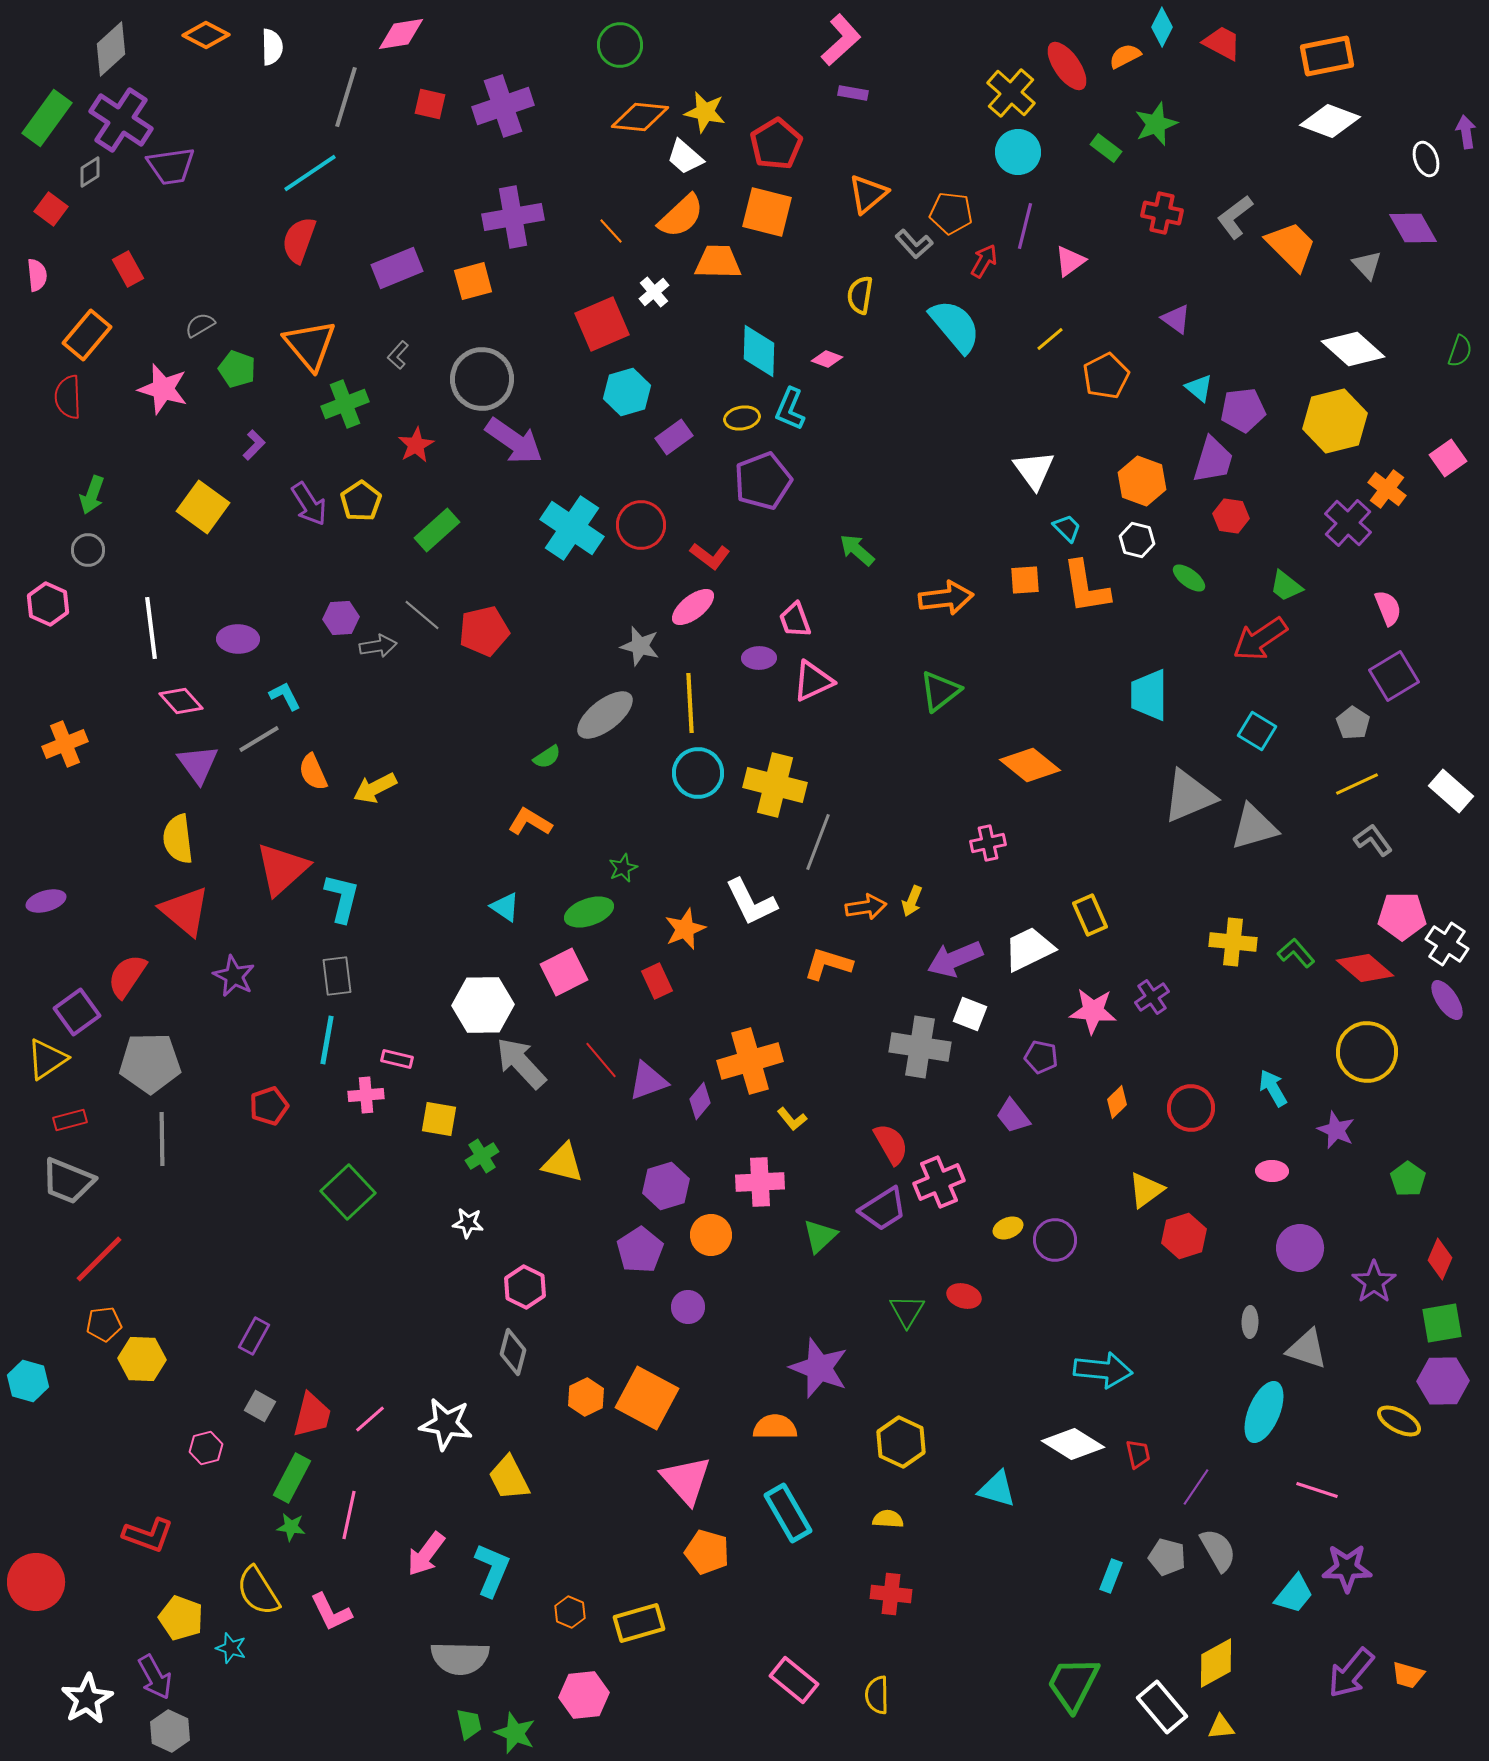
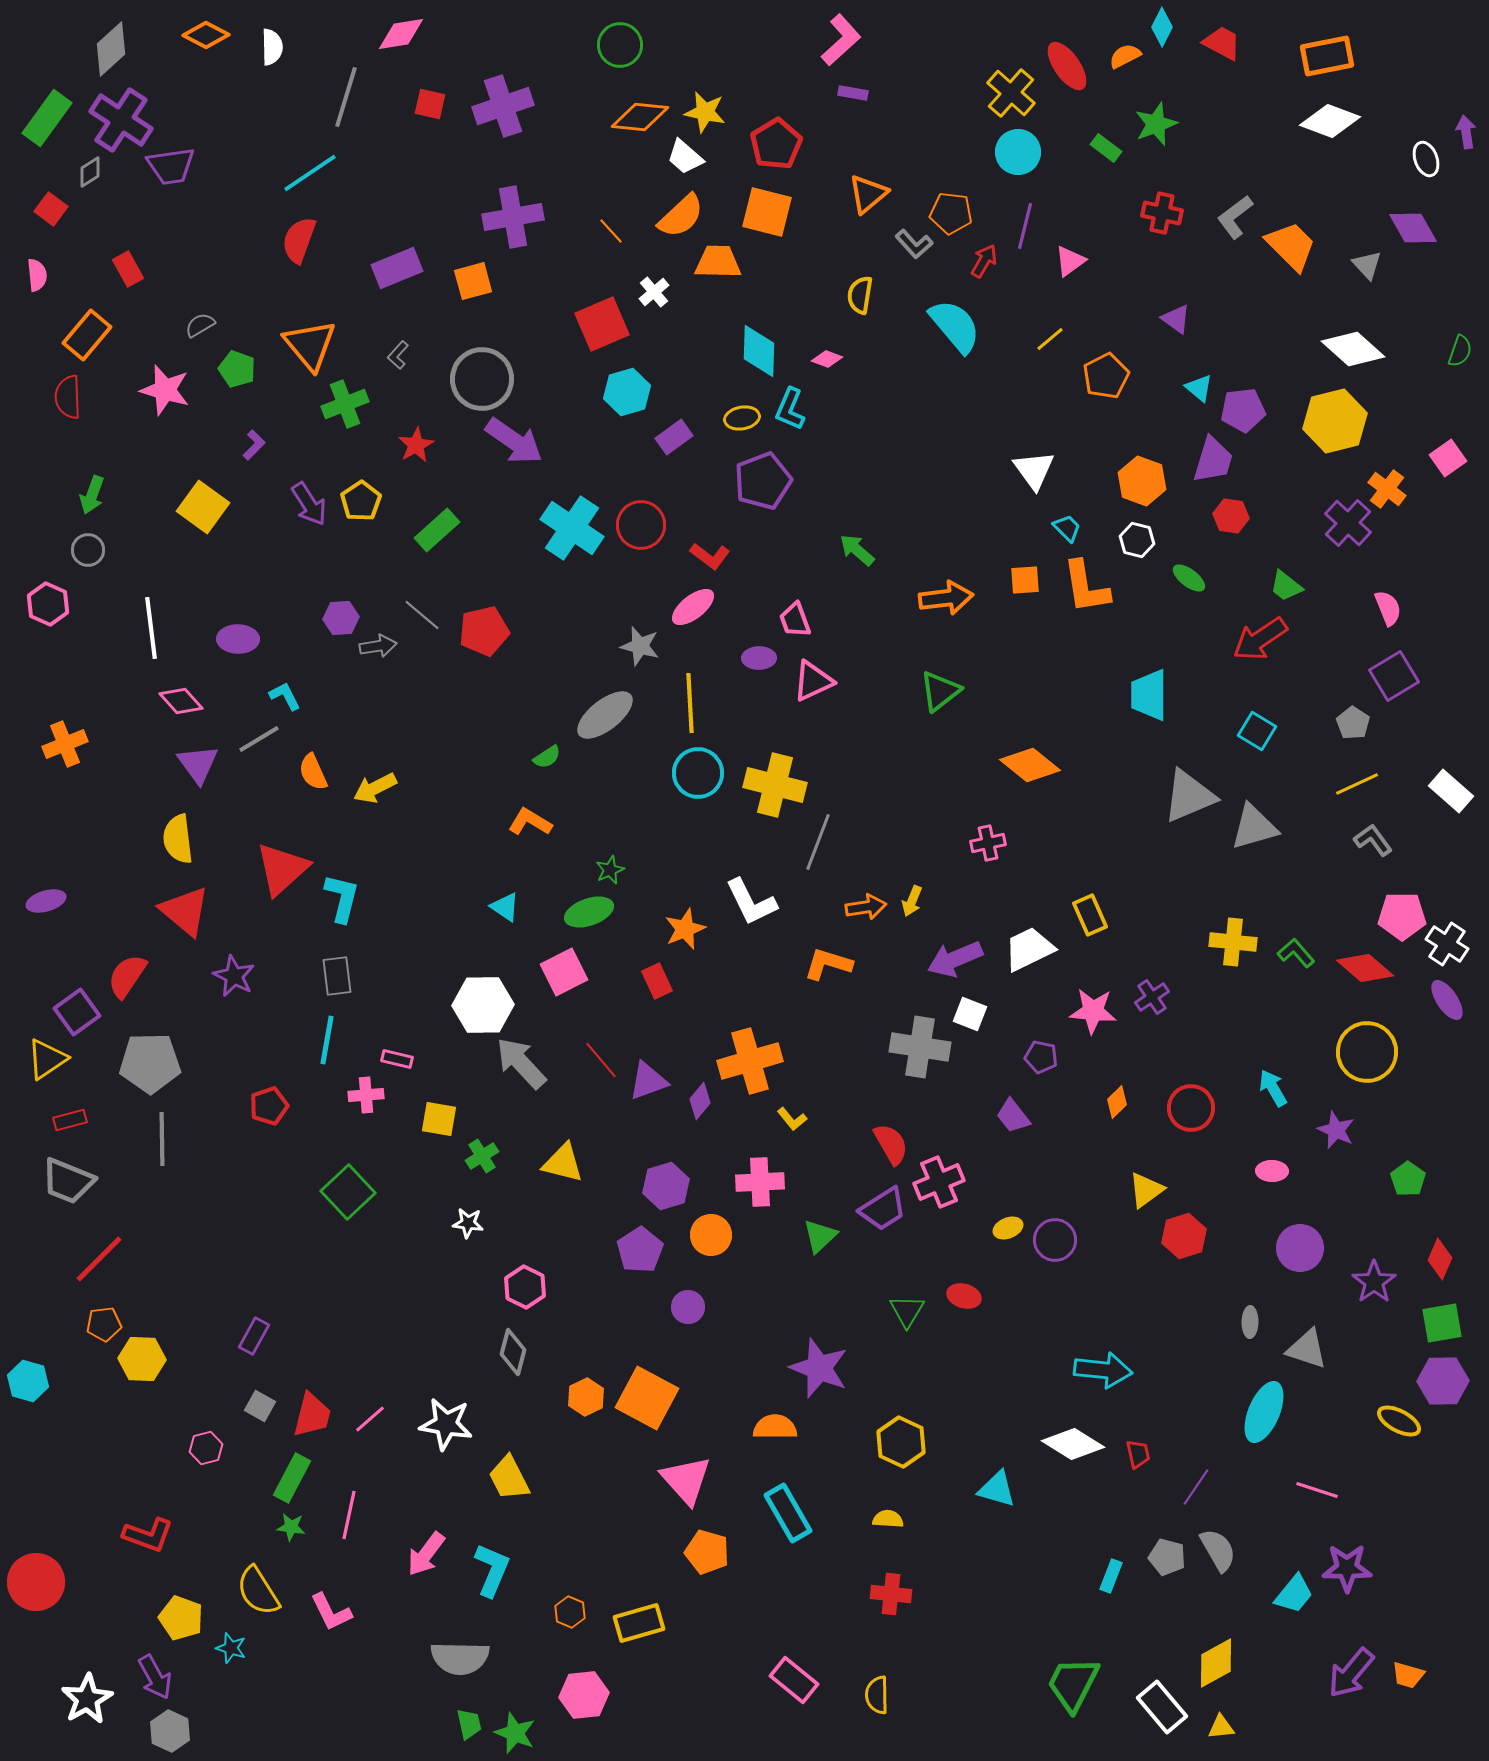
pink star at (163, 389): moved 2 px right, 1 px down
green star at (623, 868): moved 13 px left, 2 px down
